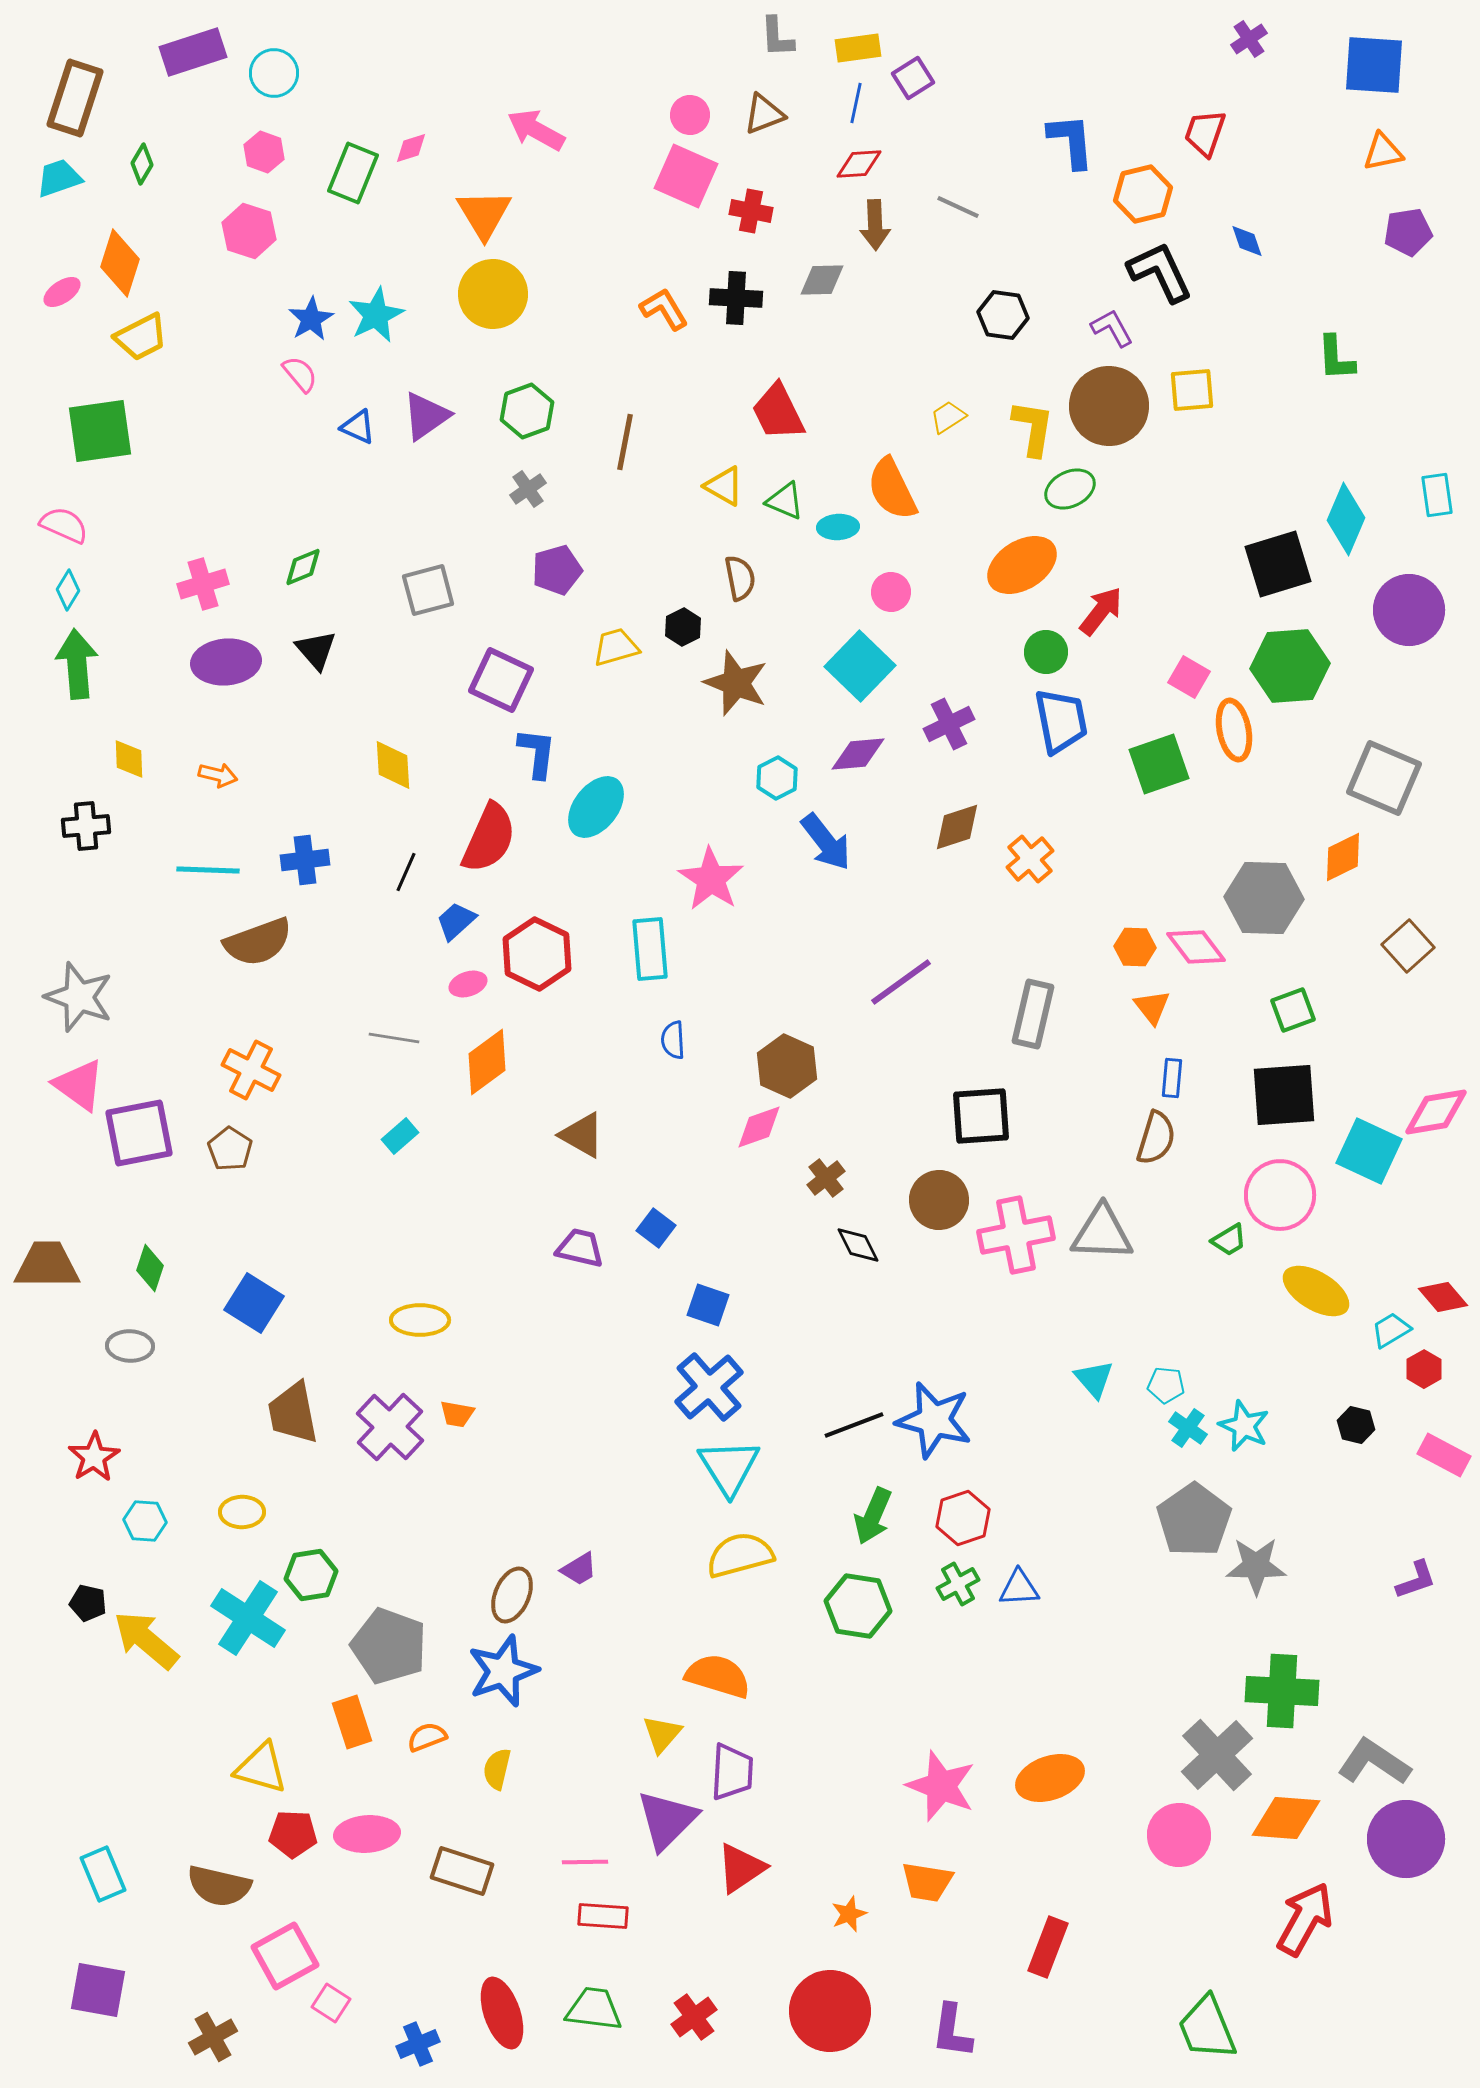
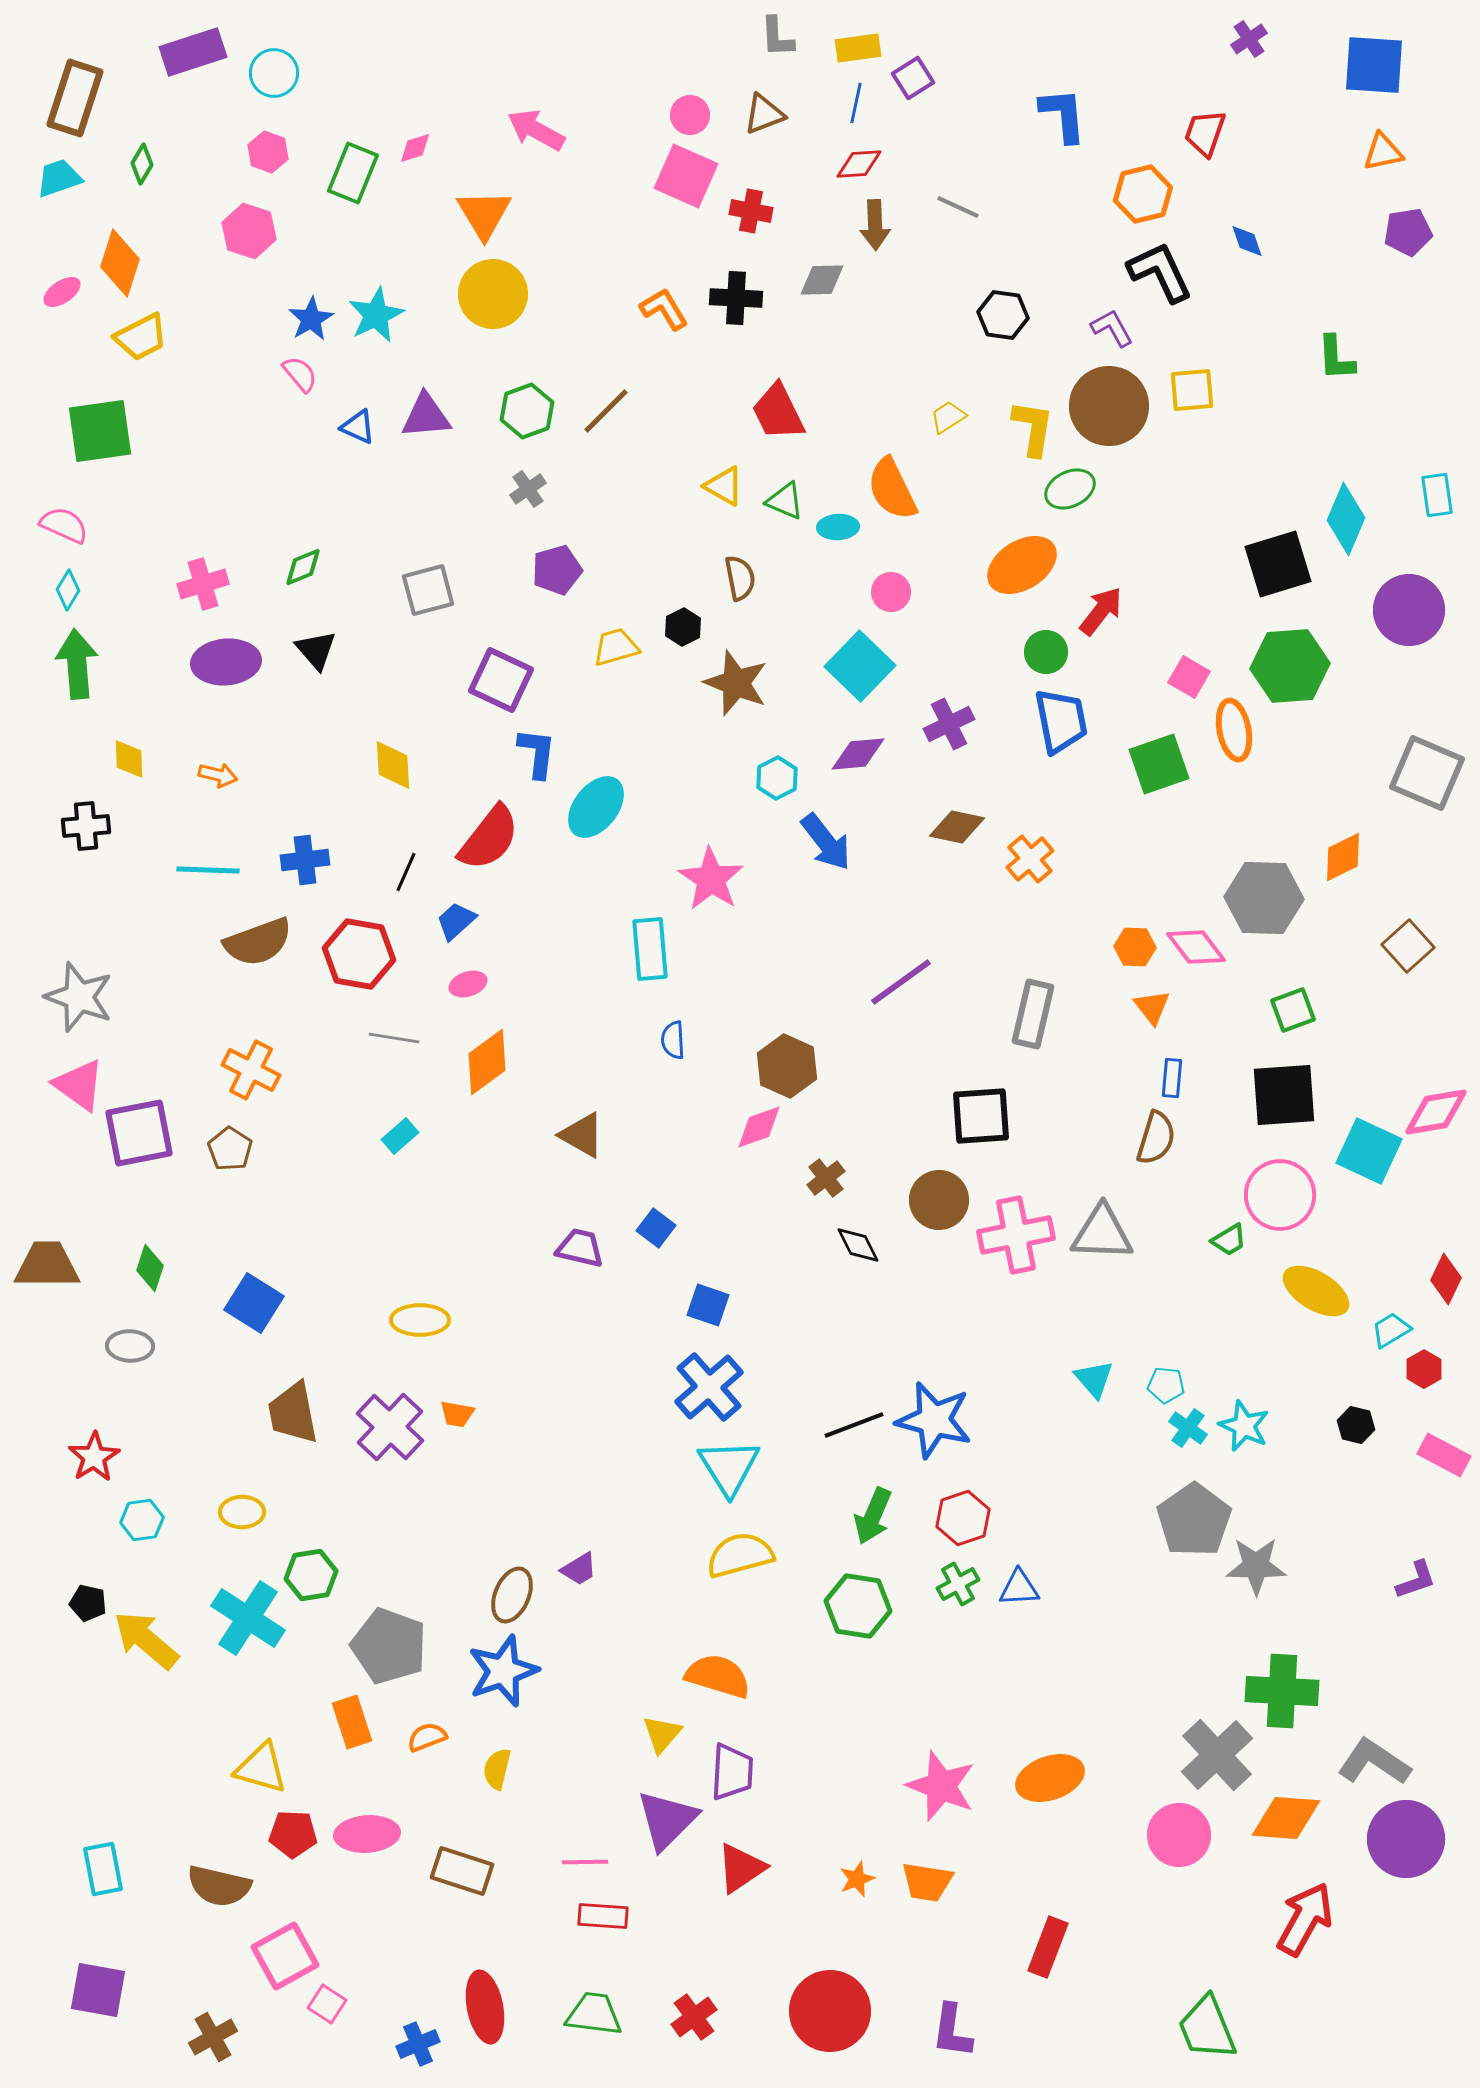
blue L-shape at (1071, 141): moved 8 px left, 26 px up
pink diamond at (411, 148): moved 4 px right
pink hexagon at (264, 152): moved 4 px right
purple triangle at (426, 416): rotated 30 degrees clockwise
brown line at (625, 442): moved 19 px left, 31 px up; rotated 34 degrees clockwise
gray square at (1384, 778): moved 43 px right, 5 px up
brown diamond at (957, 827): rotated 30 degrees clockwise
red semicircle at (489, 838): rotated 14 degrees clockwise
red hexagon at (537, 954): moved 178 px left; rotated 16 degrees counterclockwise
red diamond at (1443, 1297): moved 3 px right, 18 px up; rotated 66 degrees clockwise
cyan hexagon at (145, 1521): moved 3 px left, 1 px up; rotated 12 degrees counterclockwise
cyan rectangle at (103, 1874): moved 5 px up; rotated 12 degrees clockwise
orange star at (849, 1914): moved 8 px right, 35 px up
pink square at (331, 2003): moved 4 px left, 1 px down
green trapezoid at (594, 2009): moved 5 px down
red ellipse at (502, 2013): moved 17 px left, 6 px up; rotated 8 degrees clockwise
